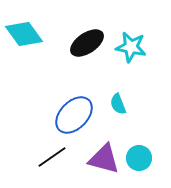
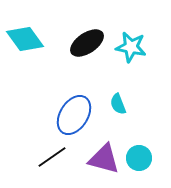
cyan diamond: moved 1 px right, 5 px down
blue ellipse: rotated 12 degrees counterclockwise
